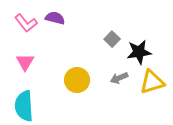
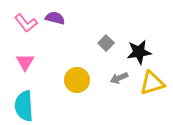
gray square: moved 6 px left, 4 px down
yellow triangle: moved 1 px down
